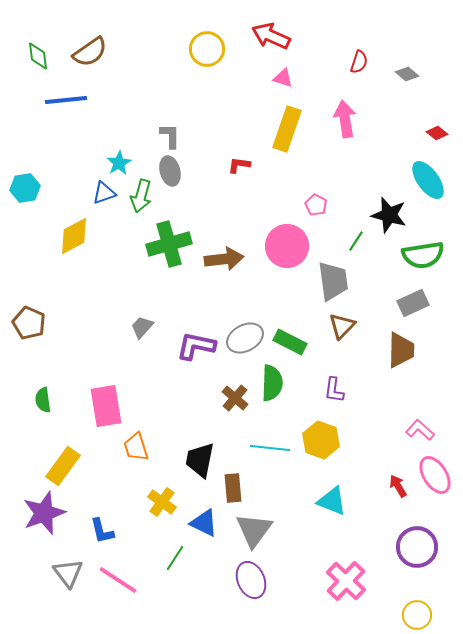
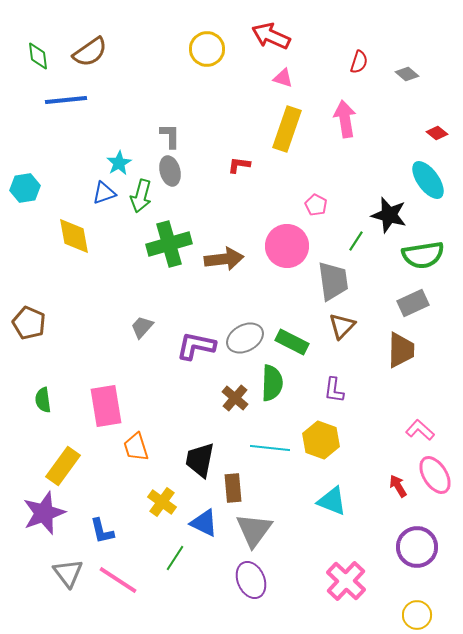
yellow diamond at (74, 236): rotated 72 degrees counterclockwise
green rectangle at (290, 342): moved 2 px right
